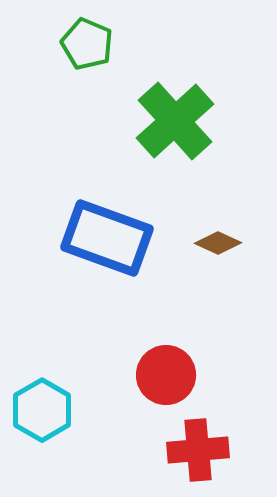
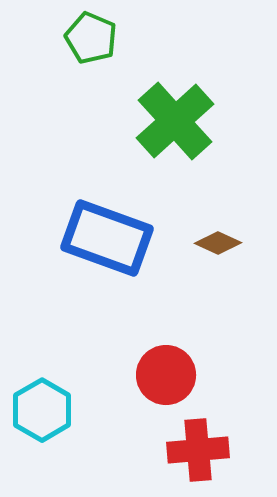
green pentagon: moved 4 px right, 6 px up
